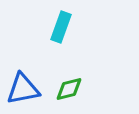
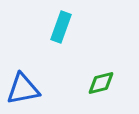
green diamond: moved 32 px right, 6 px up
